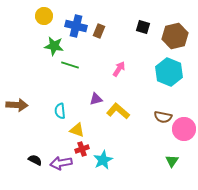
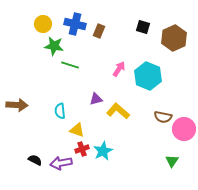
yellow circle: moved 1 px left, 8 px down
blue cross: moved 1 px left, 2 px up
brown hexagon: moved 1 px left, 2 px down; rotated 10 degrees counterclockwise
cyan hexagon: moved 21 px left, 4 px down
cyan star: moved 9 px up
